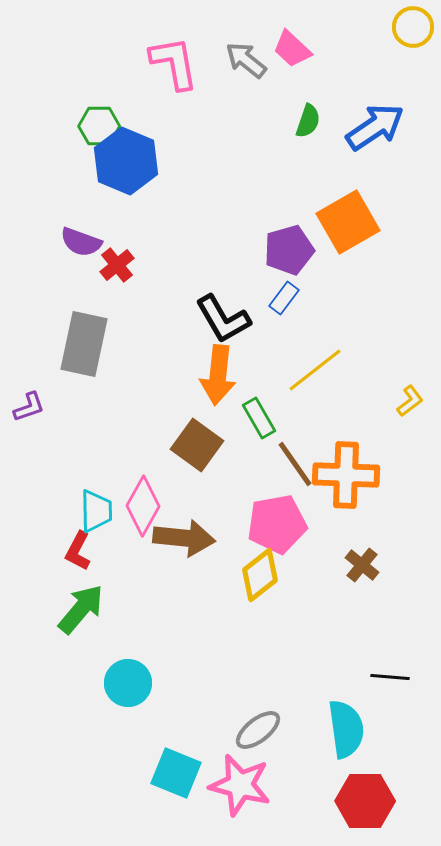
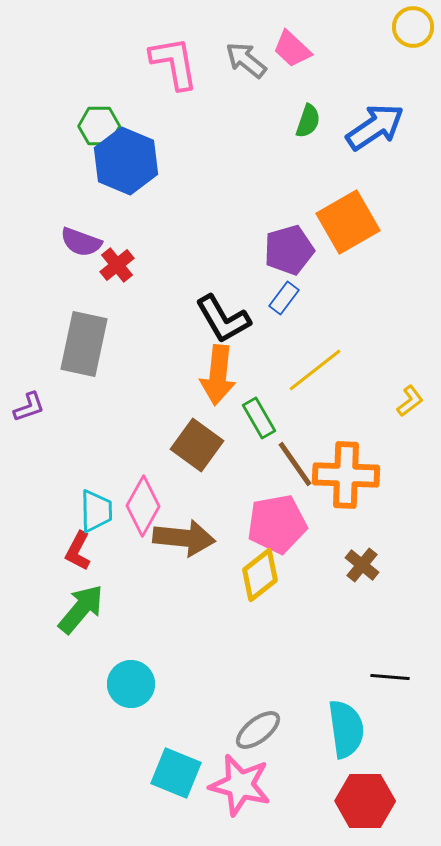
cyan circle: moved 3 px right, 1 px down
